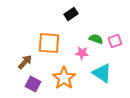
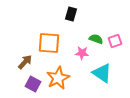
black rectangle: rotated 40 degrees counterclockwise
orange star: moved 6 px left; rotated 10 degrees clockwise
